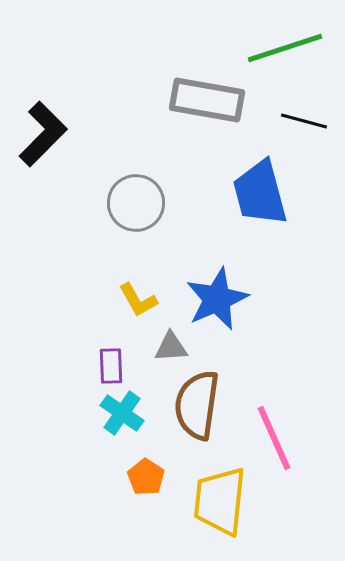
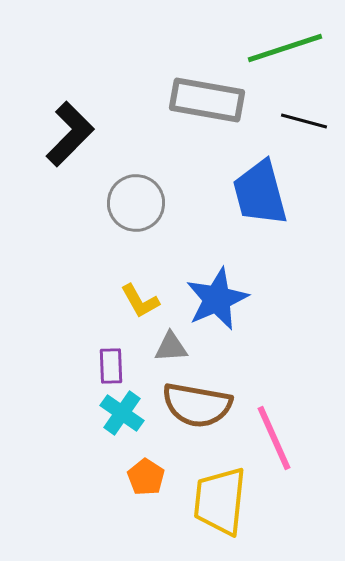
black L-shape: moved 27 px right
yellow L-shape: moved 2 px right, 1 px down
brown semicircle: rotated 88 degrees counterclockwise
